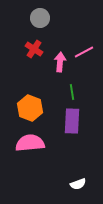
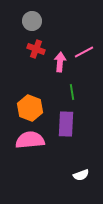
gray circle: moved 8 px left, 3 px down
red cross: moved 2 px right; rotated 12 degrees counterclockwise
purple rectangle: moved 6 px left, 3 px down
pink semicircle: moved 3 px up
white semicircle: moved 3 px right, 9 px up
